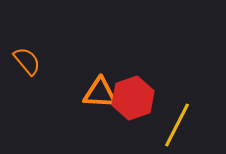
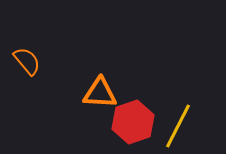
red hexagon: moved 24 px down
yellow line: moved 1 px right, 1 px down
